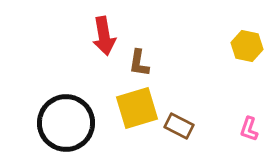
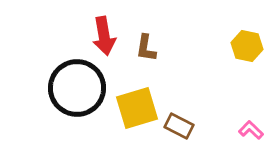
brown L-shape: moved 7 px right, 15 px up
black circle: moved 11 px right, 35 px up
pink L-shape: moved 2 px right, 1 px down; rotated 115 degrees clockwise
